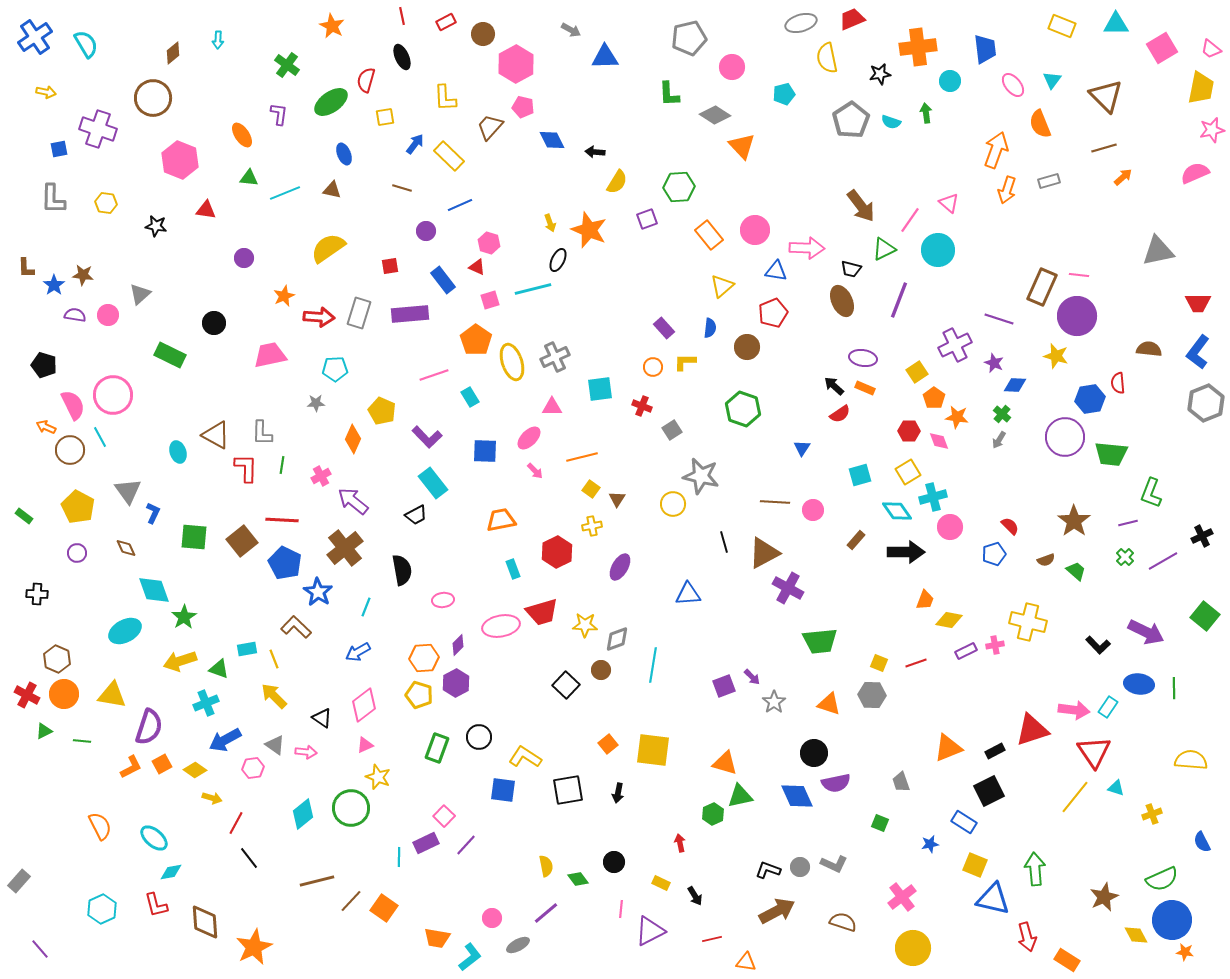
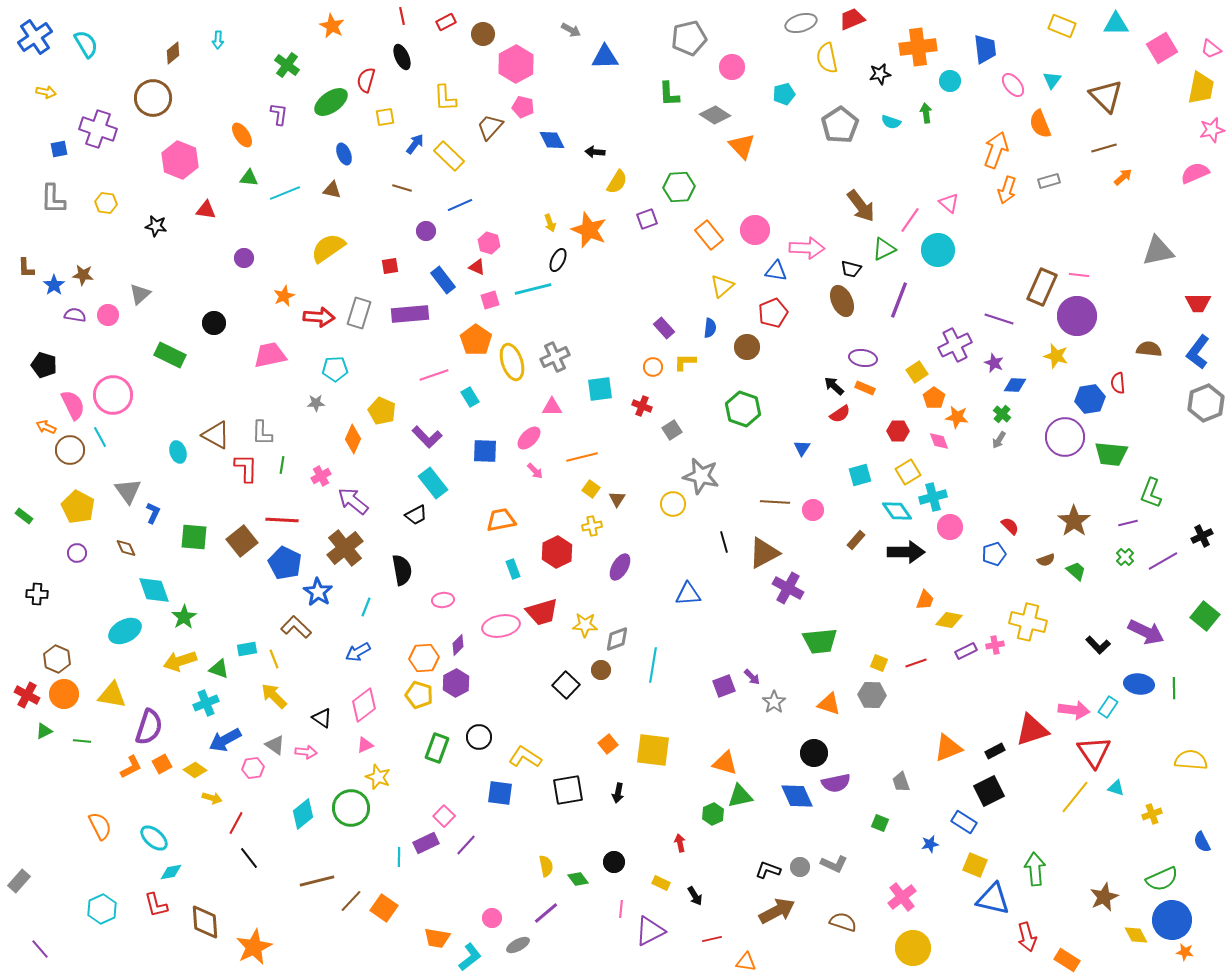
gray pentagon at (851, 120): moved 11 px left, 5 px down
red hexagon at (909, 431): moved 11 px left
blue square at (503, 790): moved 3 px left, 3 px down
